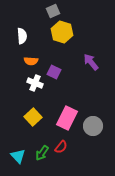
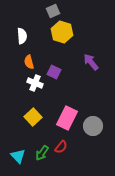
orange semicircle: moved 2 px left, 1 px down; rotated 72 degrees clockwise
